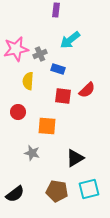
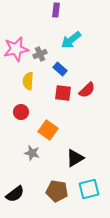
cyan arrow: moved 1 px right
blue rectangle: moved 2 px right; rotated 24 degrees clockwise
red square: moved 3 px up
red circle: moved 3 px right
orange square: moved 1 px right, 4 px down; rotated 30 degrees clockwise
